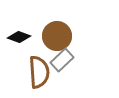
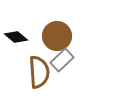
black diamond: moved 3 px left; rotated 20 degrees clockwise
